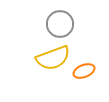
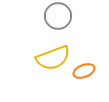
gray circle: moved 2 px left, 8 px up
